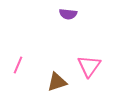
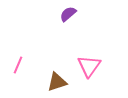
purple semicircle: rotated 132 degrees clockwise
